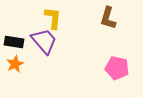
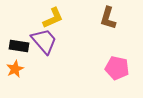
yellow L-shape: rotated 60 degrees clockwise
black rectangle: moved 5 px right, 4 px down
orange star: moved 5 px down
